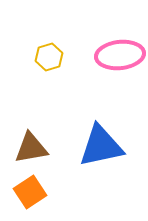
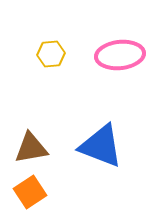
yellow hexagon: moved 2 px right, 3 px up; rotated 12 degrees clockwise
blue triangle: rotated 33 degrees clockwise
